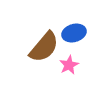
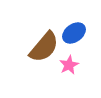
blue ellipse: rotated 20 degrees counterclockwise
